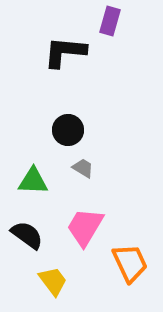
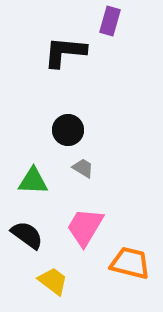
orange trapezoid: rotated 51 degrees counterclockwise
yellow trapezoid: rotated 16 degrees counterclockwise
